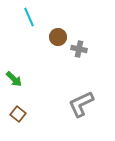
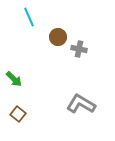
gray L-shape: rotated 56 degrees clockwise
